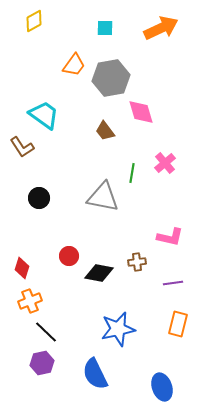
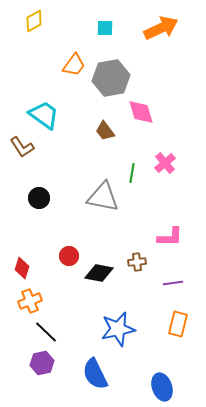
pink L-shape: rotated 12 degrees counterclockwise
